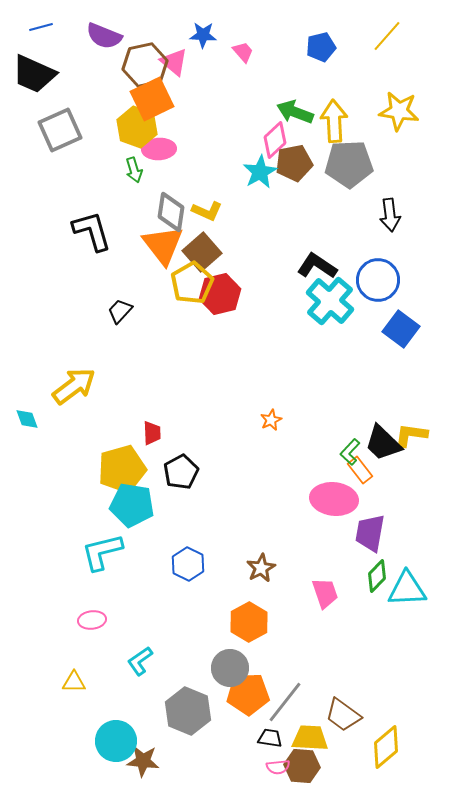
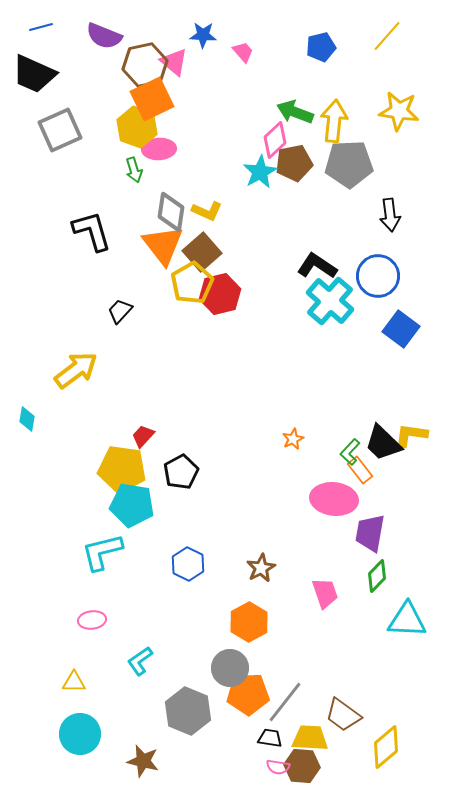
yellow arrow at (334, 121): rotated 9 degrees clockwise
blue circle at (378, 280): moved 4 px up
yellow arrow at (74, 386): moved 2 px right, 16 px up
cyan diamond at (27, 419): rotated 30 degrees clockwise
orange star at (271, 420): moved 22 px right, 19 px down
red trapezoid at (152, 433): moved 9 px left, 3 px down; rotated 135 degrees counterclockwise
yellow pentagon at (122, 469): rotated 24 degrees clockwise
cyan triangle at (407, 589): moved 31 px down; rotated 6 degrees clockwise
cyan circle at (116, 741): moved 36 px left, 7 px up
brown star at (143, 761): rotated 8 degrees clockwise
pink semicircle at (278, 767): rotated 15 degrees clockwise
